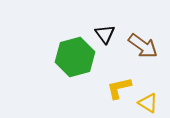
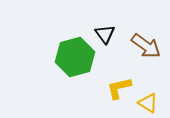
brown arrow: moved 3 px right
